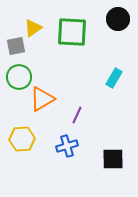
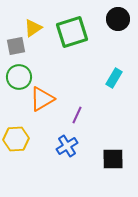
green square: rotated 20 degrees counterclockwise
yellow hexagon: moved 6 px left
blue cross: rotated 15 degrees counterclockwise
